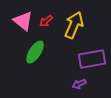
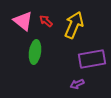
red arrow: rotated 80 degrees clockwise
green ellipse: rotated 25 degrees counterclockwise
purple arrow: moved 2 px left
